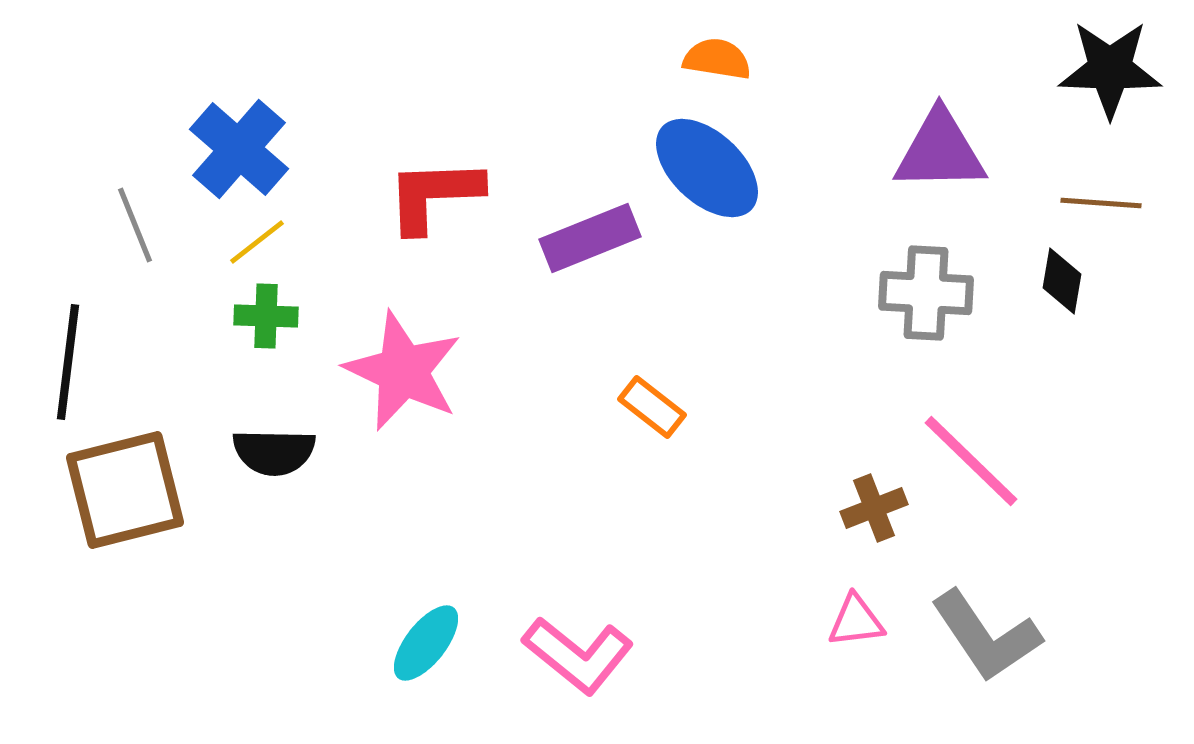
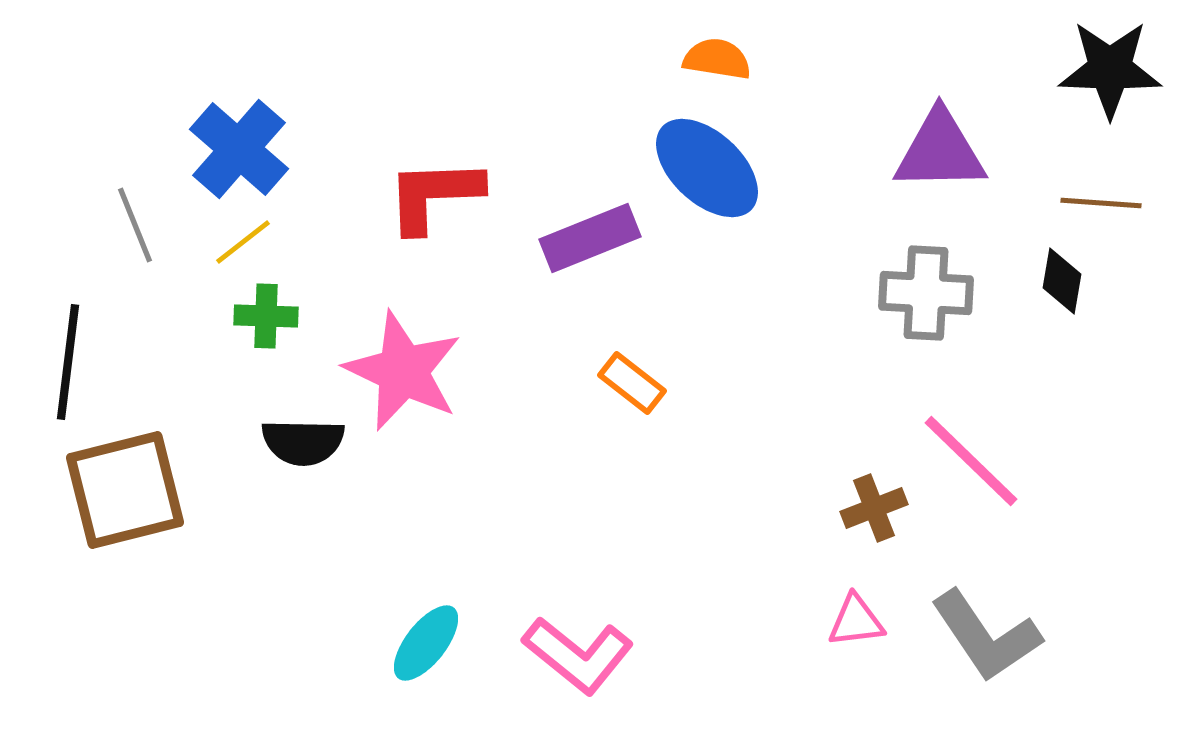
yellow line: moved 14 px left
orange rectangle: moved 20 px left, 24 px up
black semicircle: moved 29 px right, 10 px up
